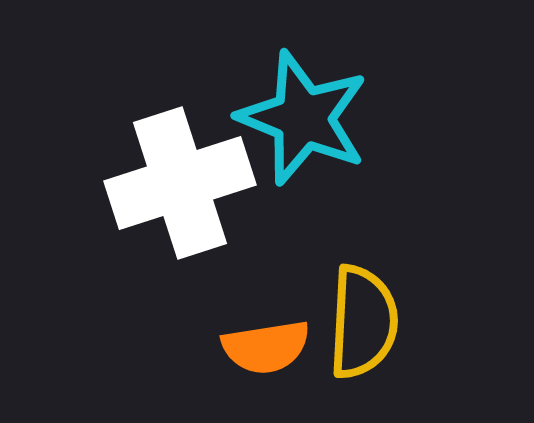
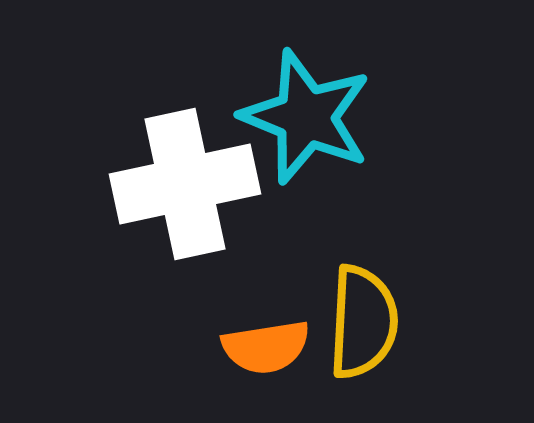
cyan star: moved 3 px right, 1 px up
white cross: moved 5 px right, 1 px down; rotated 6 degrees clockwise
